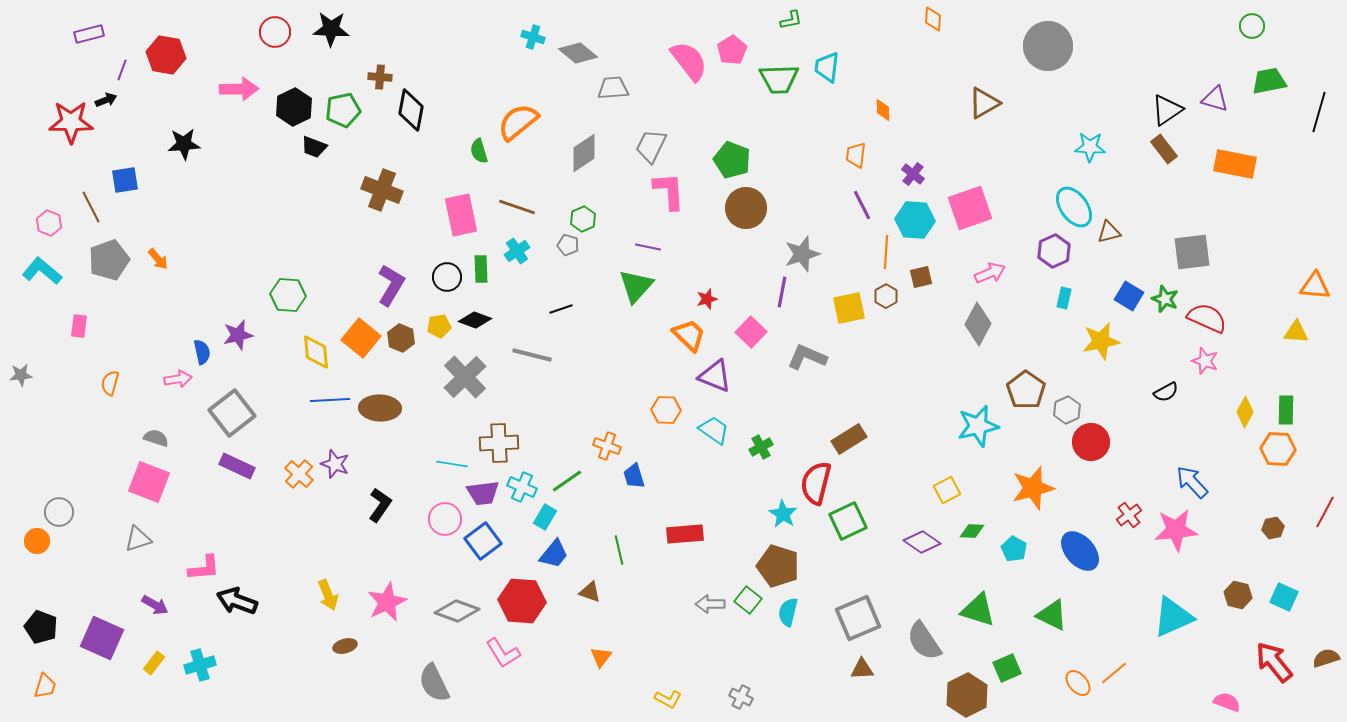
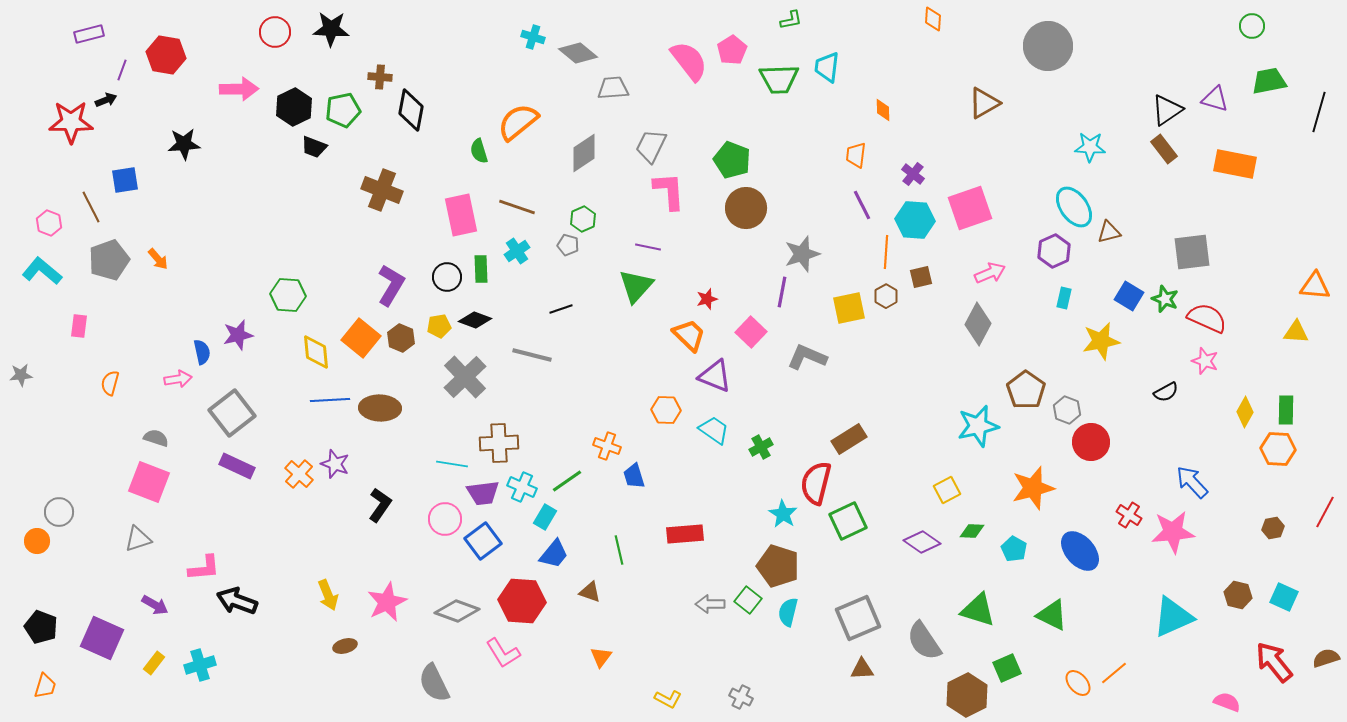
gray hexagon at (1067, 410): rotated 16 degrees counterclockwise
red cross at (1129, 515): rotated 20 degrees counterclockwise
pink star at (1176, 530): moved 3 px left, 2 px down
